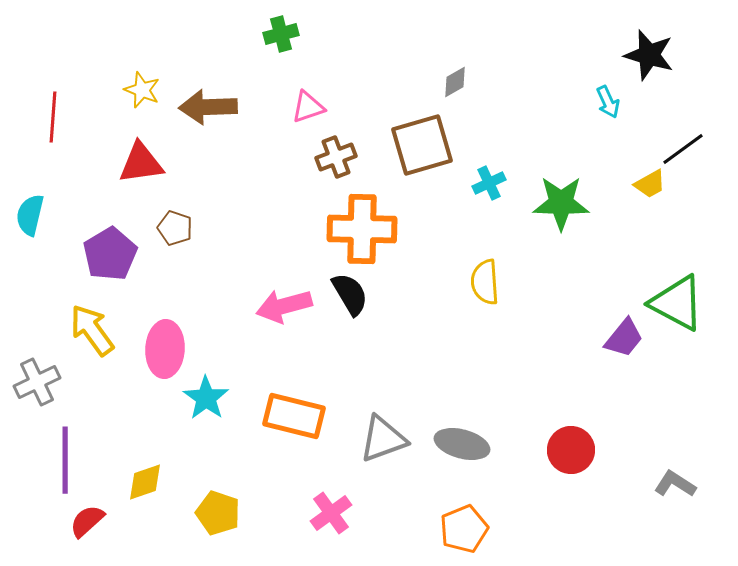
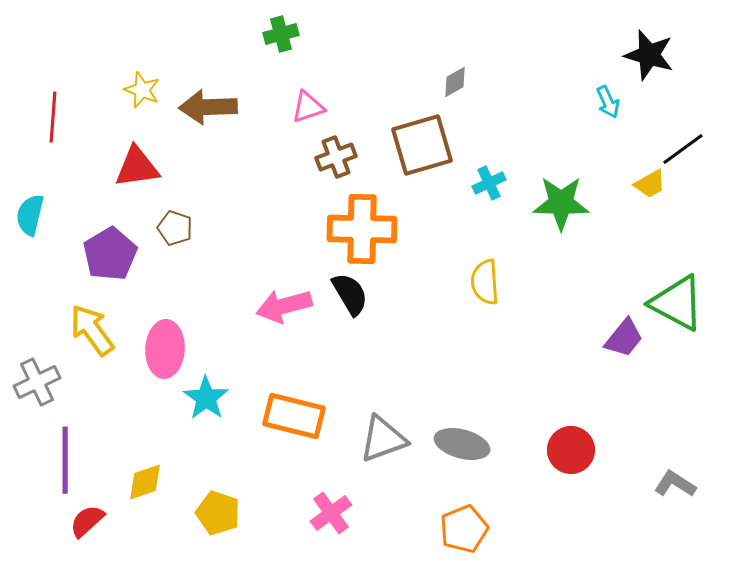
red triangle: moved 4 px left, 4 px down
